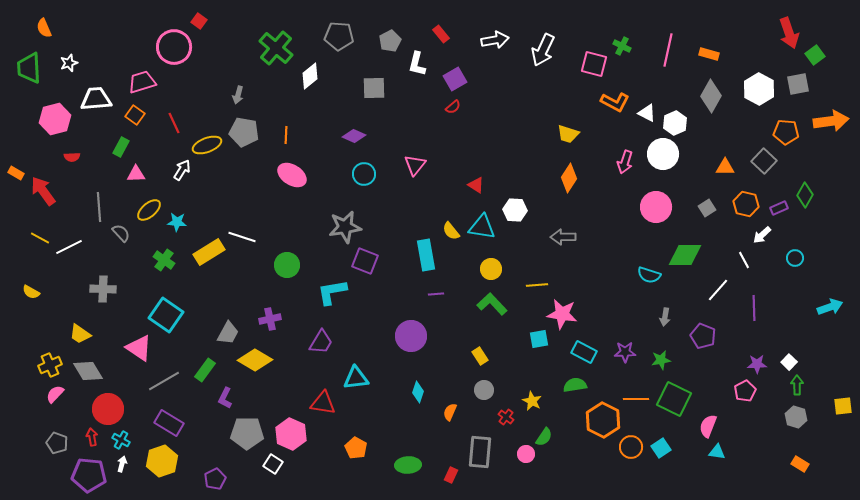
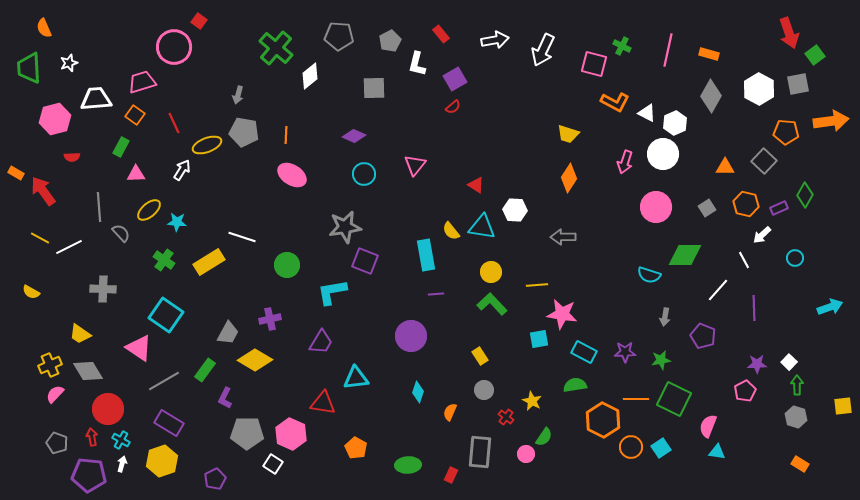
yellow rectangle at (209, 252): moved 10 px down
yellow circle at (491, 269): moved 3 px down
